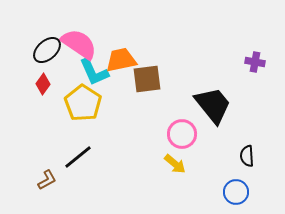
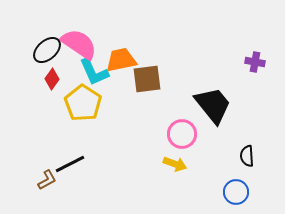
red diamond: moved 9 px right, 5 px up
black line: moved 8 px left, 7 px down; rotated 12 degrees clockwise
yellow arrow: rotated 20 degrees counterclockwise
